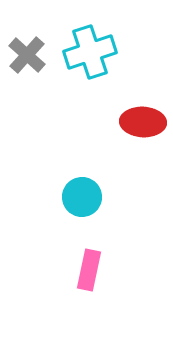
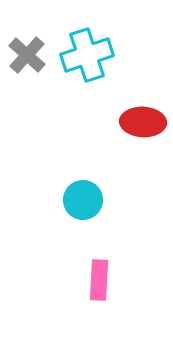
cyan cross: moved 3 px left, 3 px down
cyan circle: moved 1 px right, 3 px down
pink rectangle: moved 10 px right, 10 px down; rotated 9 degrees counterclockwise
